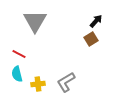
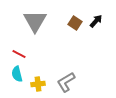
brown square: moved 16 px left, 16 px up; rotated 24 degrees counterclockwise
